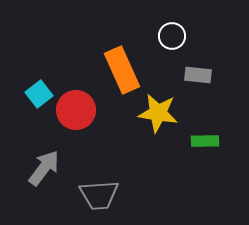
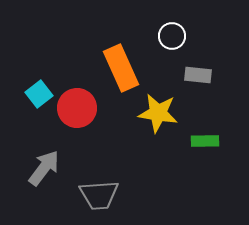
orange rectangle: moved 1 px left, 2 px up
red circle: moved 1 px right, 2 px up
